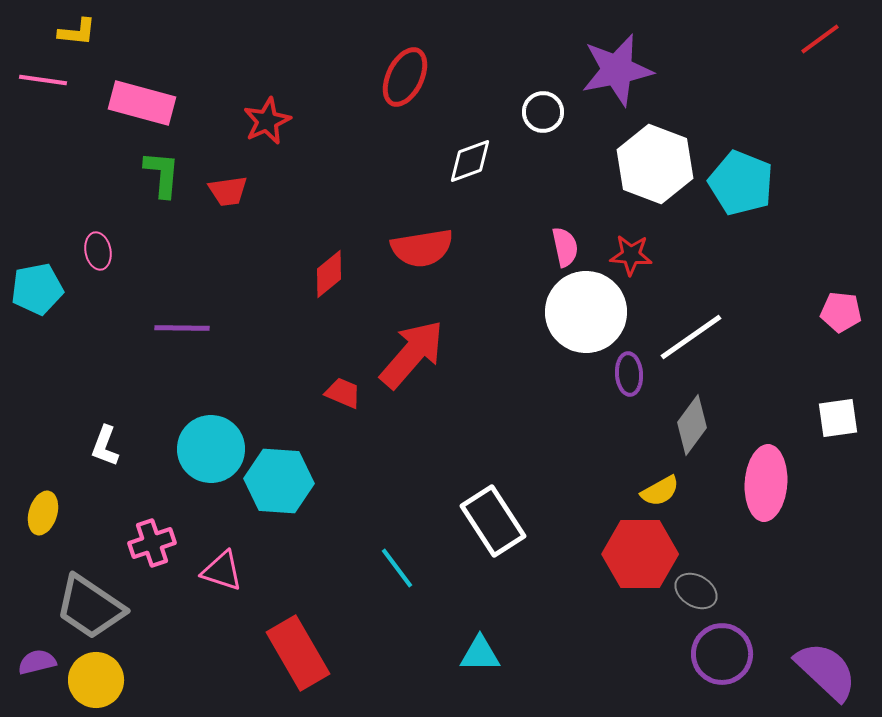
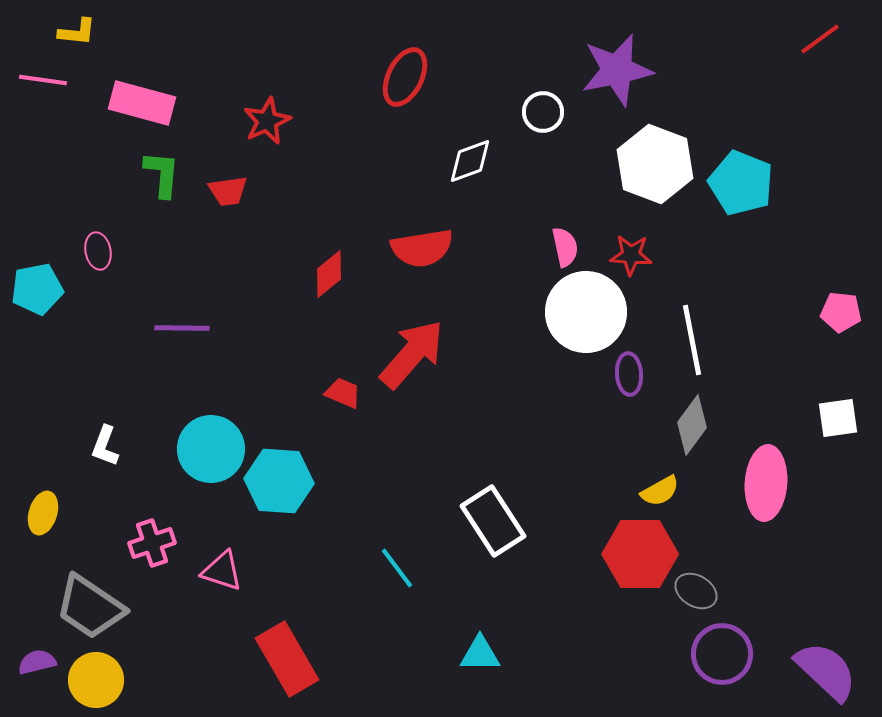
white line at (691, 337): moved 1 px right, 3 px down; rotated 66 degrees counterclockwise
red rectangle at (298, 653): moved 11 px left, 6 px down
